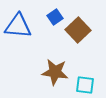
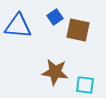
brown square: rotated 35 degrees counterclockwise
